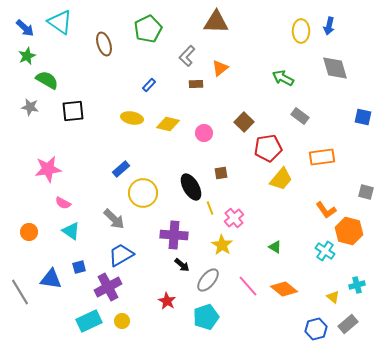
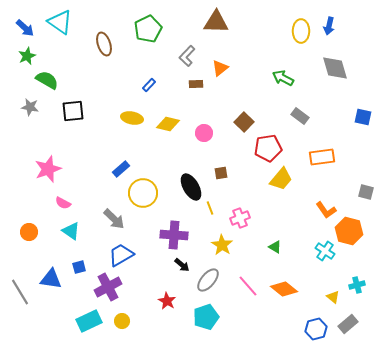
pink star at (48, 169): rotated 12 degrees counterclockwise
pink cross at (234, 218): moved 6 px right; rotated 18 degrees clockwise
